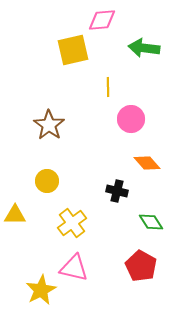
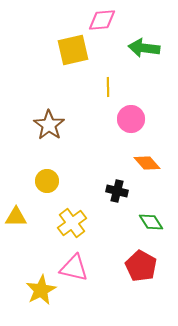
yellow triangle: moved 1 px right, 2 px down
